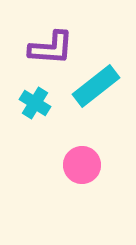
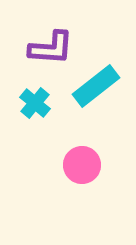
cyan cross: rotated 8 degrees clockwise
